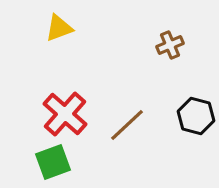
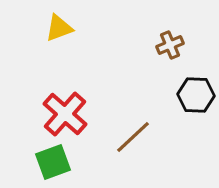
black hexagon: moved 21 px up; rotated 12 degrees counterclockwise
brown line: moved 6 px right, 12 px down
